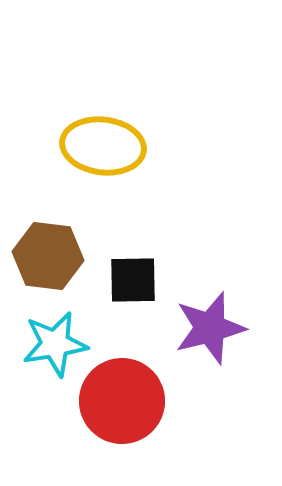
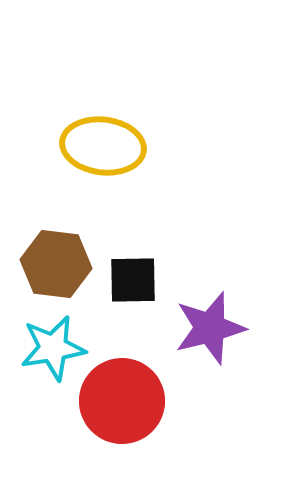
brown hexagon: moved 8 px right, 8 px down
cyan star: moved 2 px left, 4 px down
